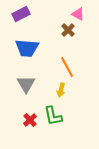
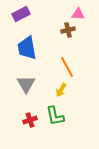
pink triangle: rotated 24 degrees counterclockwise
brown cross: rotated 32 degrees clockwise
blue trapezoid: rotated 75 degrees clockwise
yellow arrow: rotated 16 degrees clockwise
green L-shape: moved 2 px right
red cross: rotated 24 degrees clockwise
